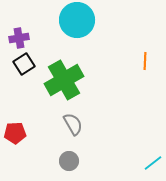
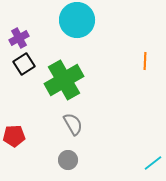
purple cross: rotated 18 degrees counterclockwise
red pentagon: moved 1 px left, 3 px down
gray circle: moved 1 px left, 1 px up
